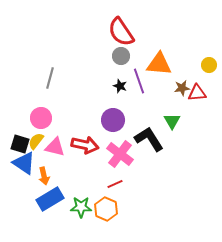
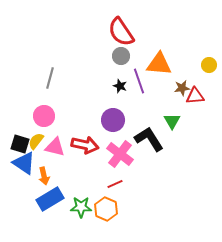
red triangle: moved 2 px left, 3 px down
pink circle: moved 3 px right, 2 px up
